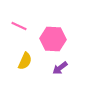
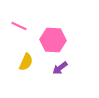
pink hexagon: moved 1 px down
yellow semicircle: moved 1 px right, 1 px down
